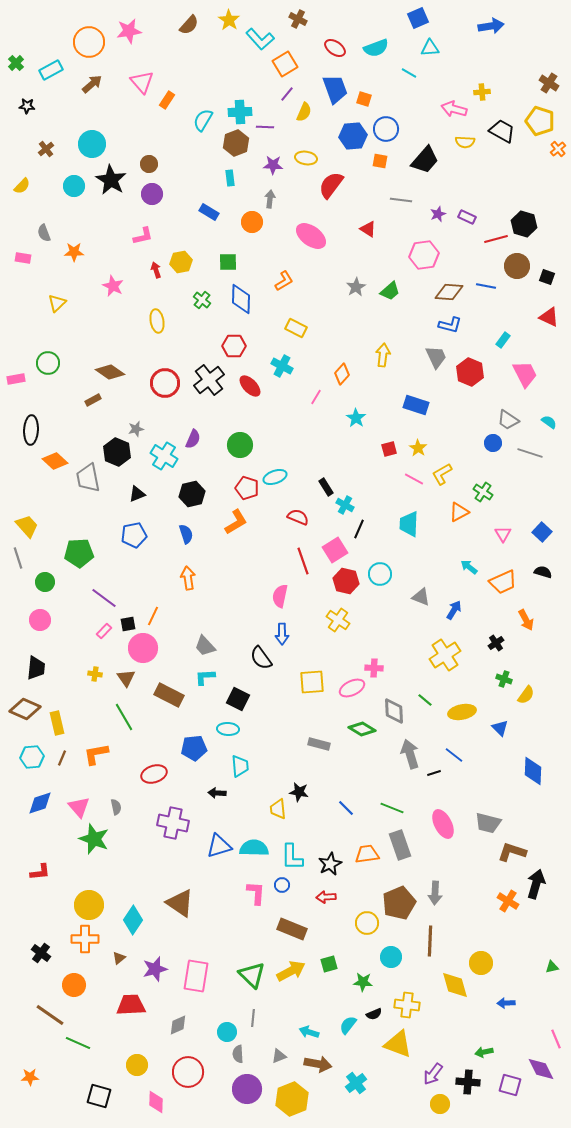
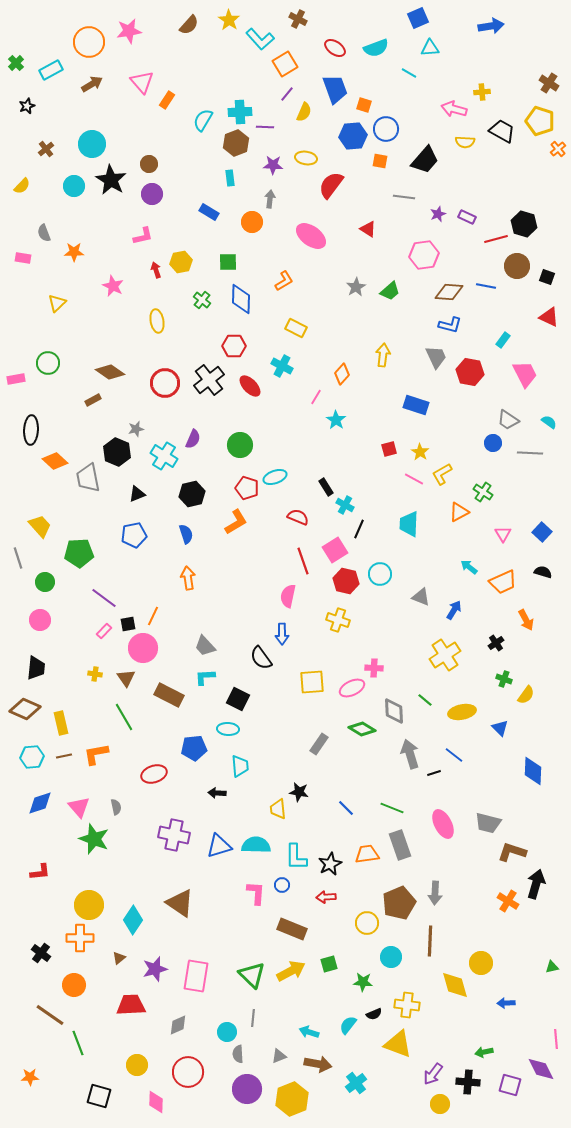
brown arrow at (92, 84): rotated 10 degrees clockwise
orange square at (364, 99): moved 6 px down
black star at (27, 106): rotated 28 degrees counterclockwise
gray line at (401, 200): moved 3 px right, 3 px up
red hexagon at (470, 372): rotated 12 degrees counterclockwise
cyan star at (356, 418): moved 20 px left, 2 px down
yellow star at (418, 448): moved 2 px right, 4 px down
gray line at (530, 453): rotated 15 degrees counterclockwise
yellow trapezoid at (27, 526): moved 13 px right
pink semicircle at (280, 596): moved 8 px right
yellow cross at (338, 620): rotated 15 degrees counterclockwise
yellow rectangle at (57, 723): moved 4 px right
gray rectangle at (319, 744): rotated 70 degrees counterclockwise
brown line at (62, 758): moved 2 px right, 2 px up; rotated 56 degrees clockwise
purple cross at (173, 823): moved 1 px right, 12 px down
cyan semicircle at (254, 848): moved 2 px right, 3 px up
cyan L-shape at (292, 857): moved 4 px right
orange cross at (85, 939): moved 5 px left, 1 px up
pink line at (556, 1039): rotated 18 degrees clockwise
green line at (78, 1043): rotated 45 degrees clockwise
